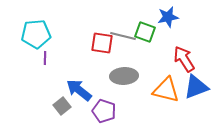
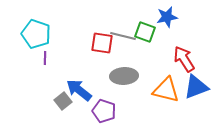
blue star: moved 1 px left
cyan pentagon: rotated 24 degrees clockwise
gray square: moved 1 px right, 5 px up
